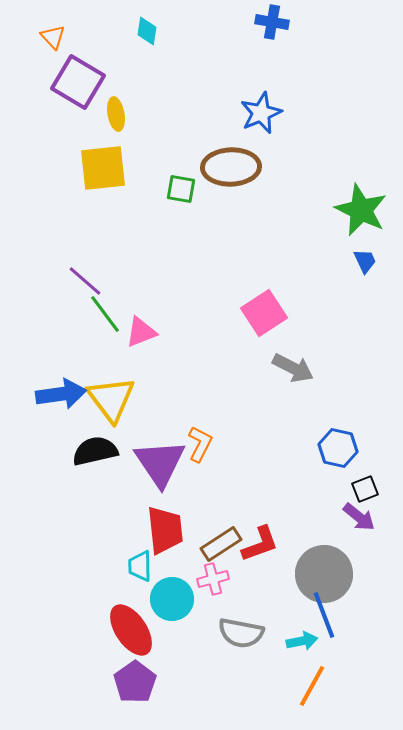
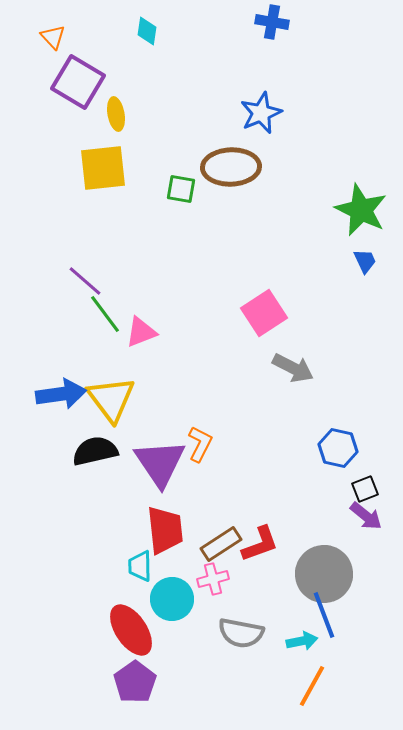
purple arrow: moved 7 px right, 1 px up
